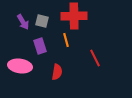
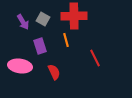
gray square: moved 1 px right, 2 px up; rotated 16 degrees clockwise
red semicircle: moved 3 px left; rotated 35 degrees counterclockwise
